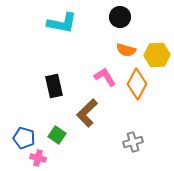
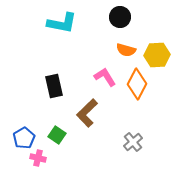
blue pentagon: rotated 25 degrees clockwise
gray cross: rotated 24 degrees counterclockwise
